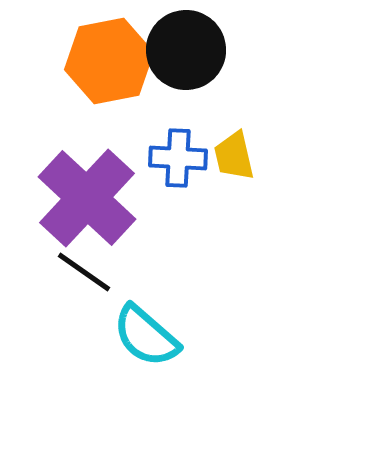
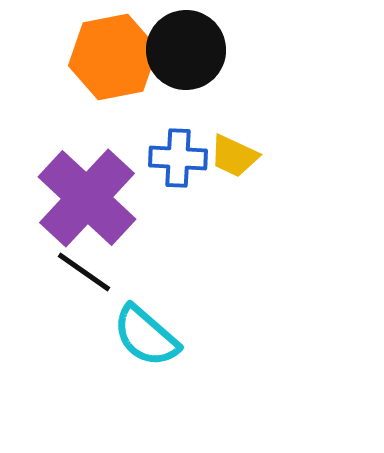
orange hexagon: moved 4 px right, 4 px up
yellow trapezoid: rotated 52 degrees counterclockwise
